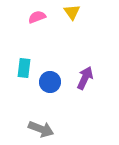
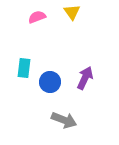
gray arrow: moved 23 px right, 9 px up
